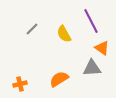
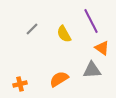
gray triangle: moved 2 px down
